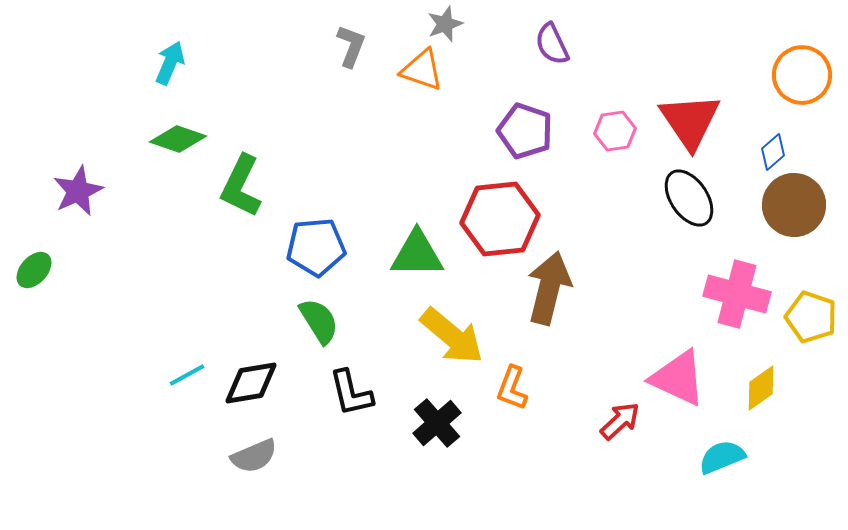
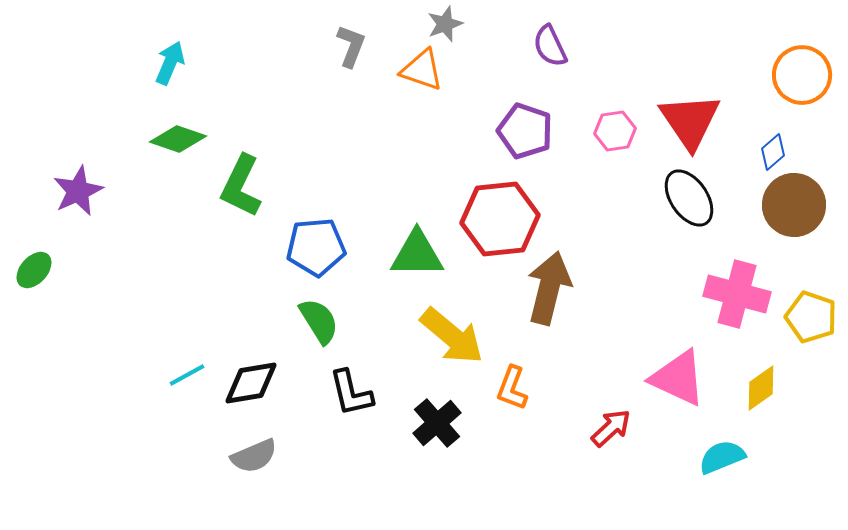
purple semicircle: moved 2 px left, 2 px down
red arrow: moved 9 px left, 7 px down
